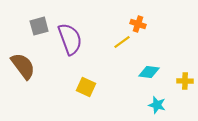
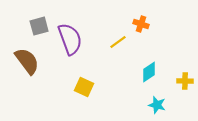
orange cross: moved 3 px right
yellow line: moved 4 px left
brown semicircle: moved 4 px right, 5 px up
cyan diamond: rotated 40 degrees counterclockwise
yellow square: moved 2 px left
